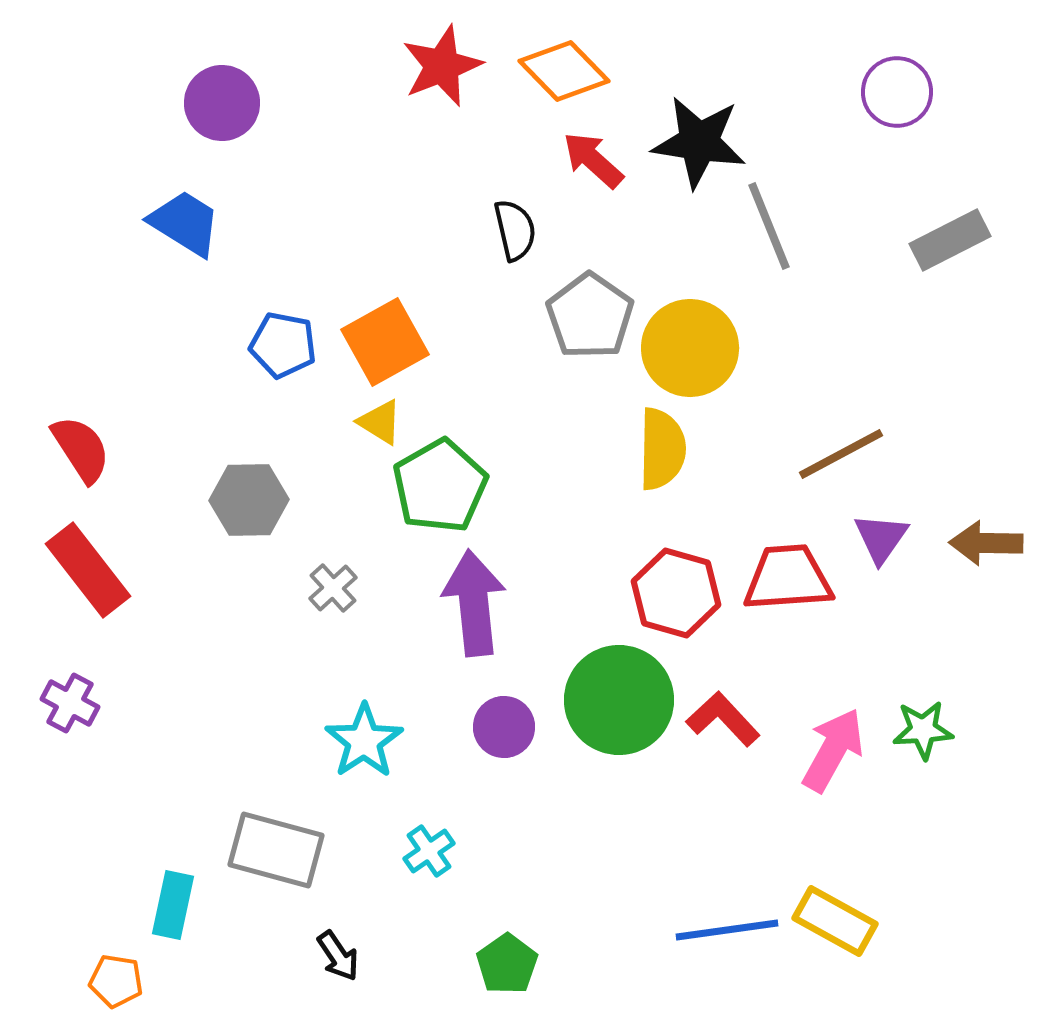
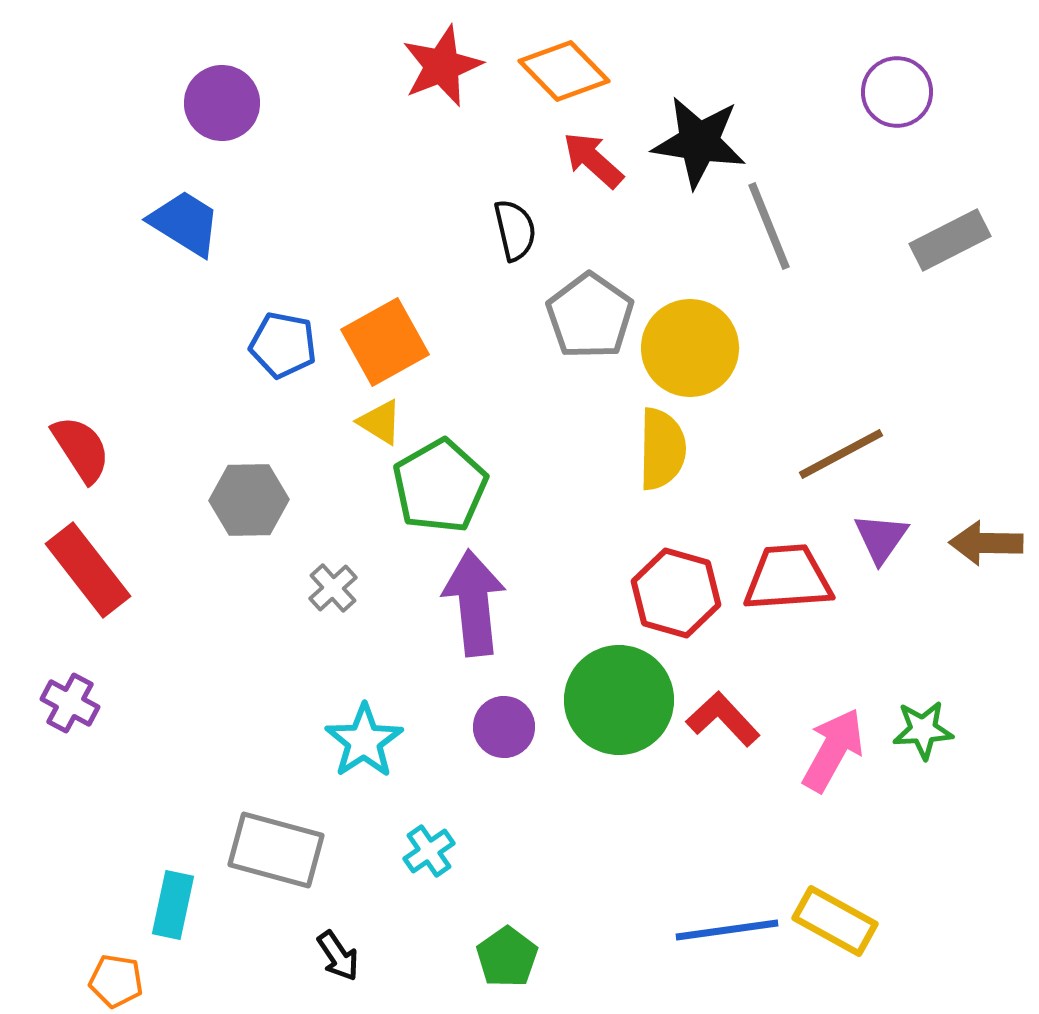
green pentagon at (507, 964): moved 7 px up
